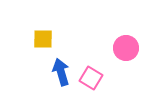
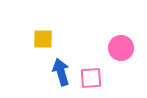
pink circle: moved 5 px left
pink square: rotated 35 degrees counterclockwise
